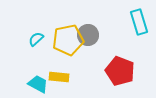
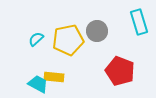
gray circle: moved 9 px right, 4 px up
yellow rectangle: moved 5 px left
